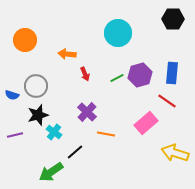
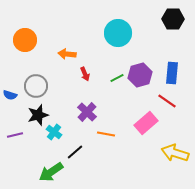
blue semicircle: moved 2 px left
